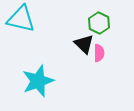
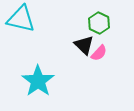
black triangle: moved 1 px down
pink semicircle: rotated 42 degrees clockwise
cyan star: rotated 16 degrees counterclockwise
